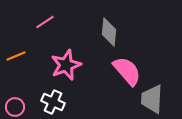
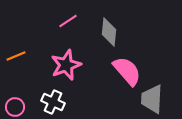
pink line: moved 23 px right, 1 px up
